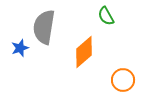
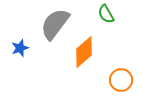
green semicircle: moved 2 px up
gray semicircle: moved 11 px right, 3 px up; rotated 28 degrees clockwise
orange circle: moved 2 px left
